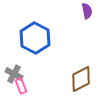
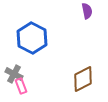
blue hexagon: moved 3 px left
brown diamond: moved 2 px right
